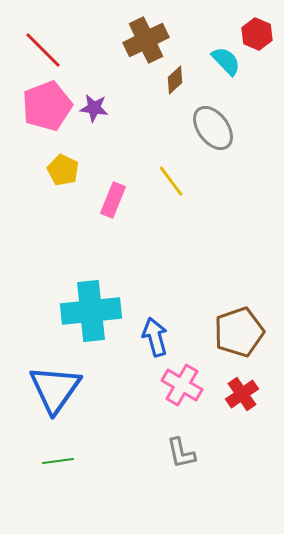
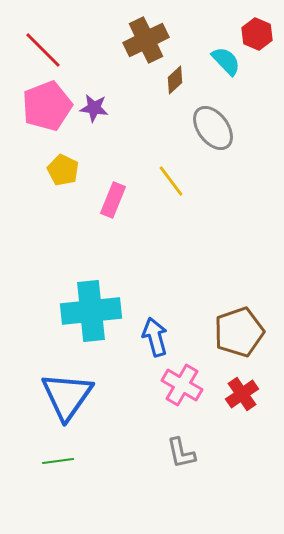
blue triangle: moved 12 px right, 7 px down
